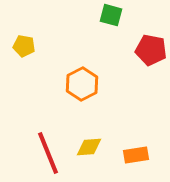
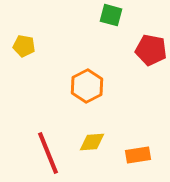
orange hexagon: moved 5 px right, 2 px down
yellow diamond: moved 3 px right, 5 px up
orange rectangle: moved 2 px right
